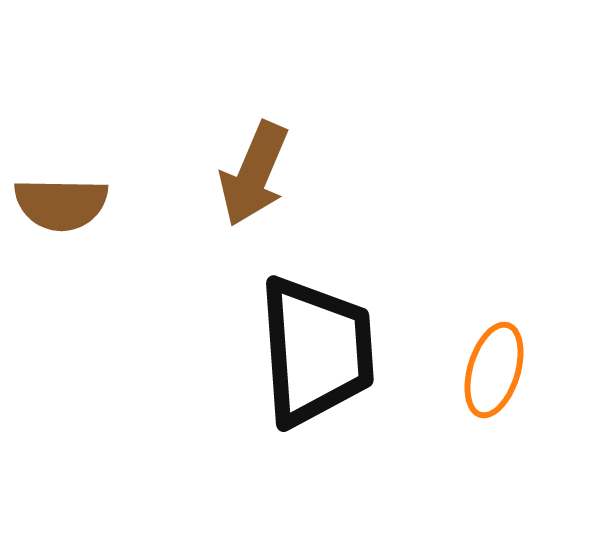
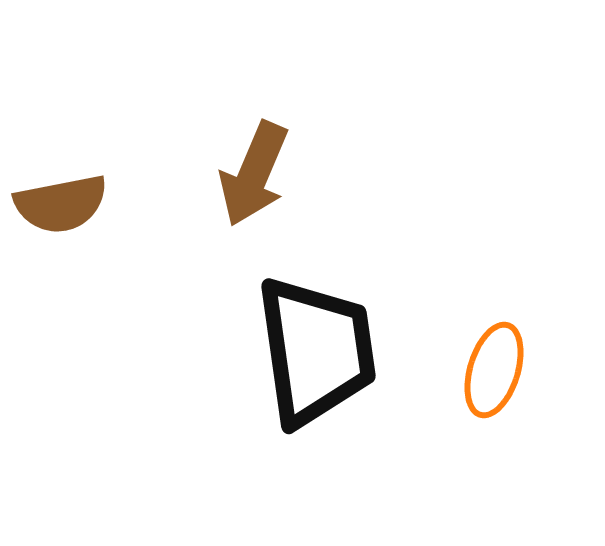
brown semicircle: rotated 12 degrees counterclockwise
black trapezoid: rotated 4 degrees counterclockwise
